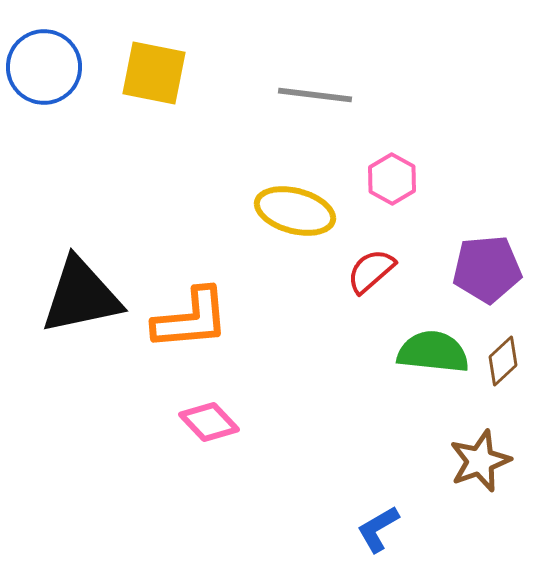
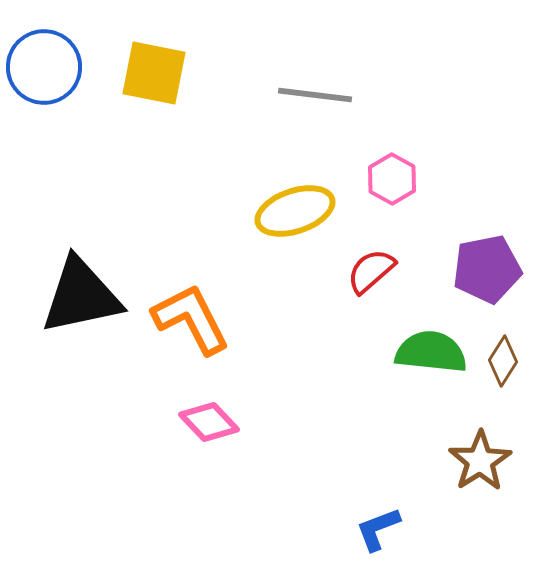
yellow ellipse: rotated 34 degrees counterclockwise
purple pentagon: rotated 6 degrees counterclockwise
orange L-shape: rotated 112 degrees counterclockwise
green semicircle: moved 2 px left
brown diamond: rotated 15 degrees counterclockwise
brown star: rotated 12 degrees counterclockwise
blue L-shape: rotated 9 degrees clockwise
